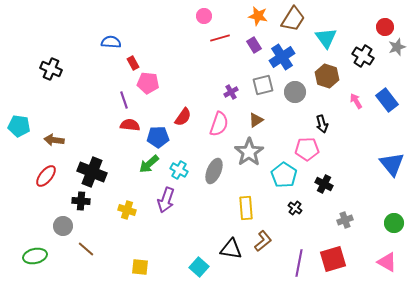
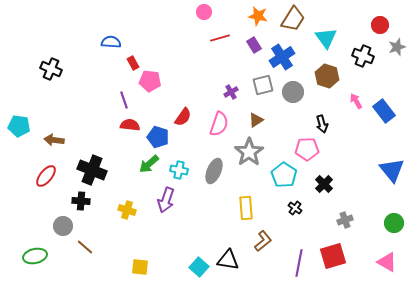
pink circle at (204, 16): moved 4 px up
red circle at (385, 27): moved 5 px left, 2 px up
black cross at (363, 56): rotated 10 degrees counterclockwise
pink pentagon at (148, 83): moved 2 px right, 2 px up
gray circle at (295, 92): moved 2 px left
blue rectangle at (387, 100): moved 3 px left, 11 px down
blue pentagon at (158, 137): rotated 20 degrees clockwise
blue triangle at (392, 164): moved 6 px down
cyan cross at (179, 170): rotated 18 degrees counterclockwise
black cross at (92, 172): moved 2 px up
black cross at (324, 184): rotated 18 degrees clockwise
brown line at (86, 249): moved 1 px left, 2 px up
black triangle at (231, 249): moved 3 px left, 11 px down
red square at (333, 259): moved 3 px up
